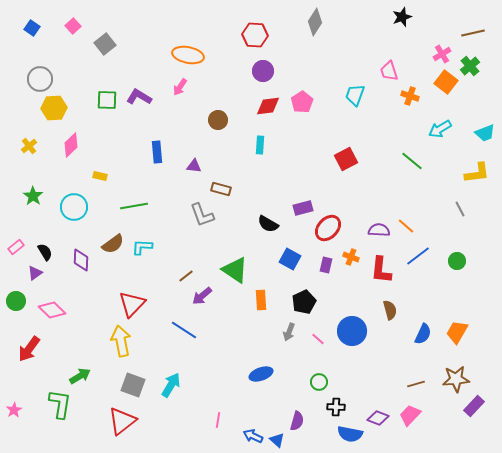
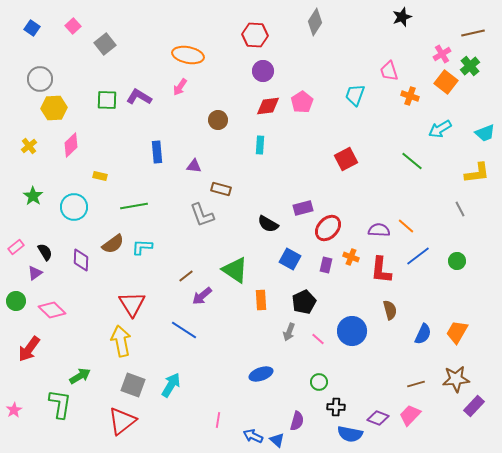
red triangle at (132, 304): rotated 16 degrees counterclockwise
